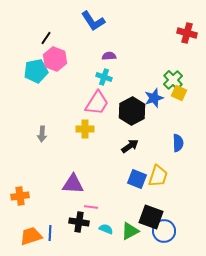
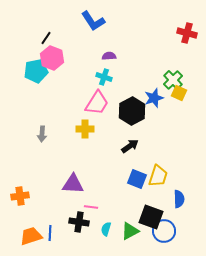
pink hexagon: moved 3 px left, 1 px up
blue semicircle: moved 1 px right, 56 px down
cyan semicircle: rotated 96 degrees counterclockwise
